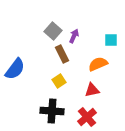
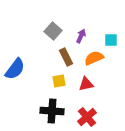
purple arrow: moved 7 px right
brown rectangle: moved 4 px right, 3 px down
orange semicircle: moved 4 px left, 6 px up
yellow square: rotated 24 degrees clockwise
red triangle: moved 6 px left, 6 px up
